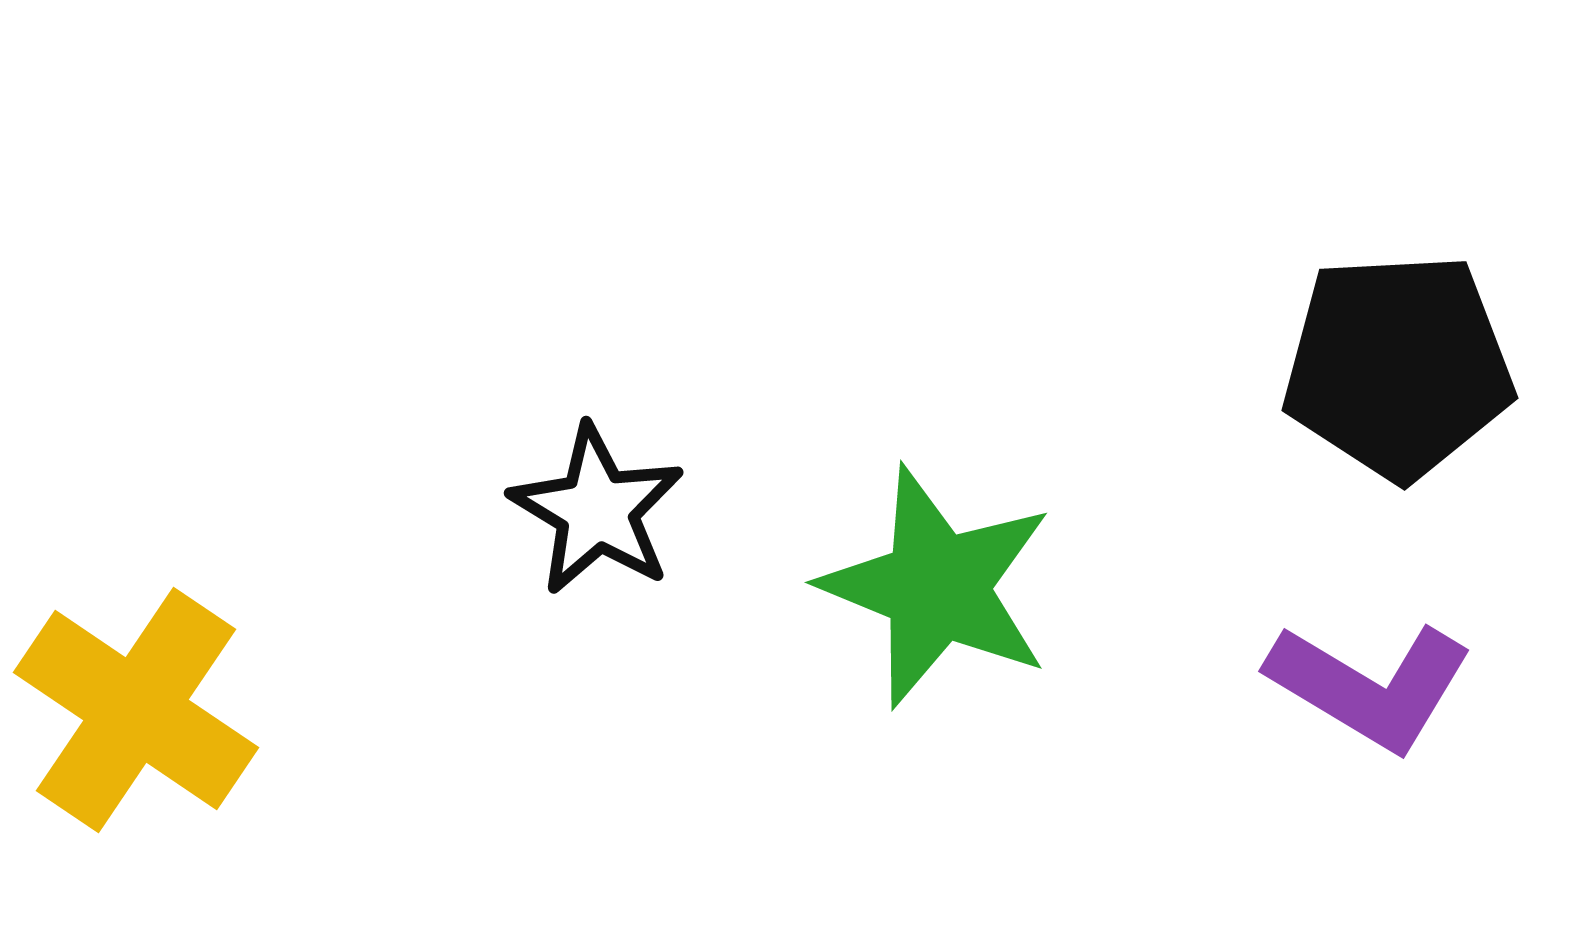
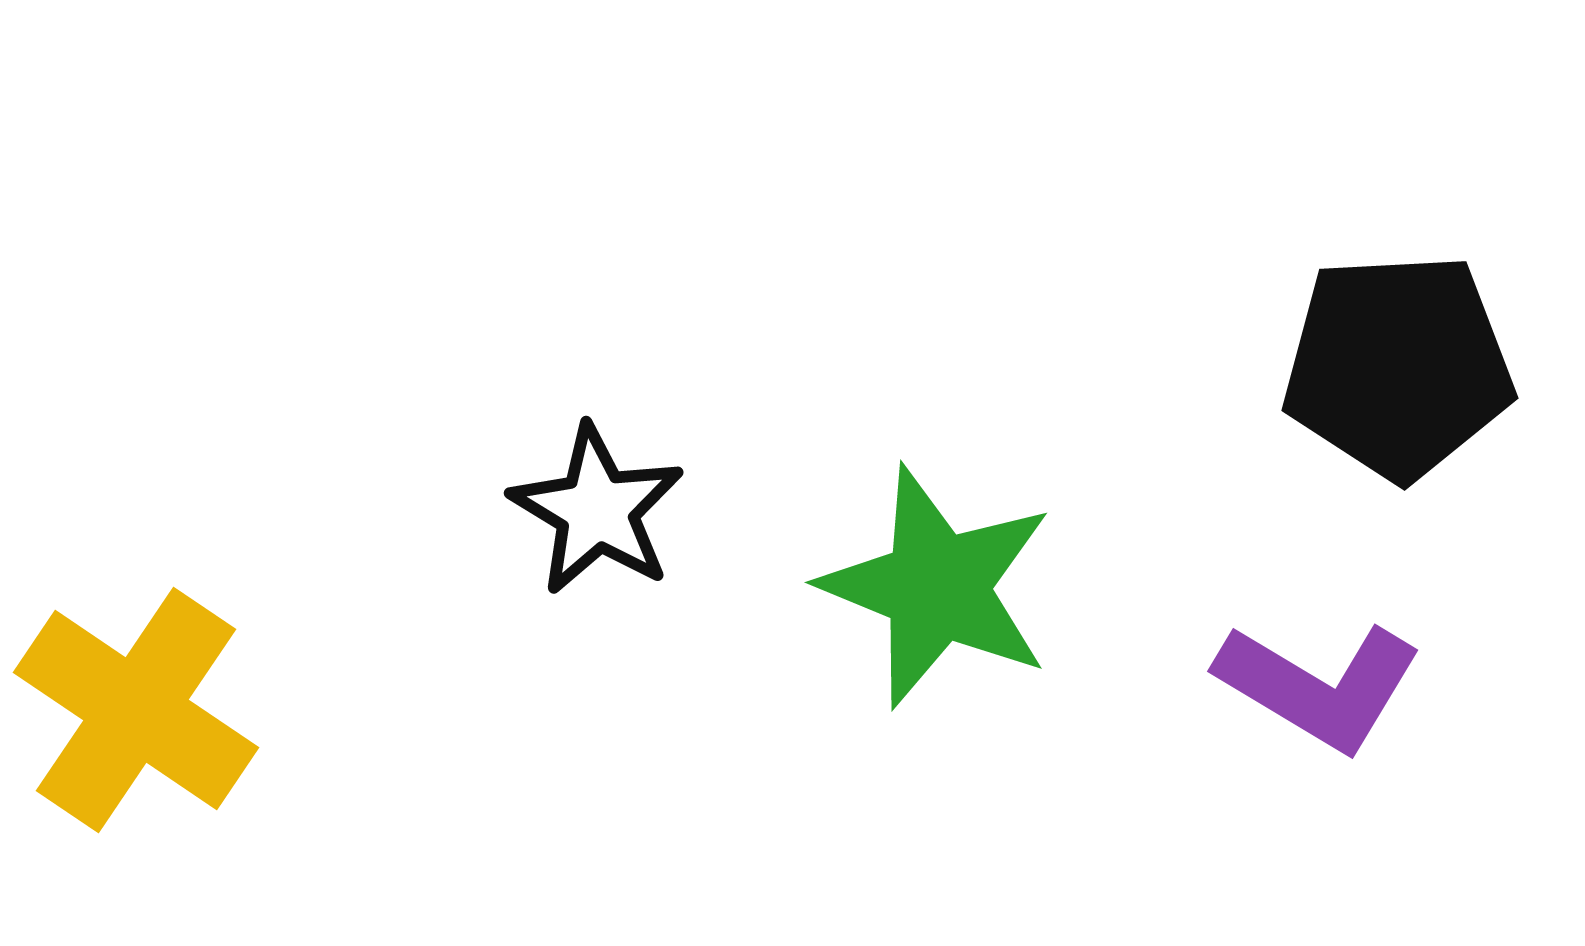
purple L-shape: moved 51 px left
